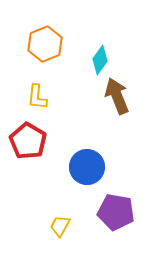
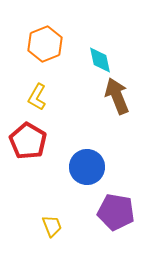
cyan diamond: rotated 48 degrees counterclockwise
yellow L-shape: rotated 24 degrees clockwise
yellow trapezoid: moved 8 px left; rotated 130 degrees clockwise
